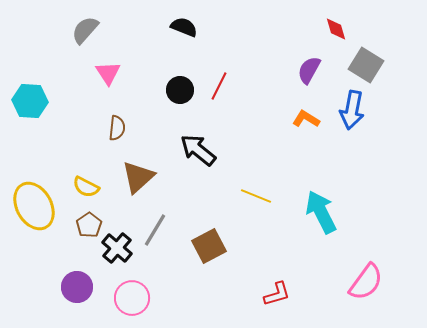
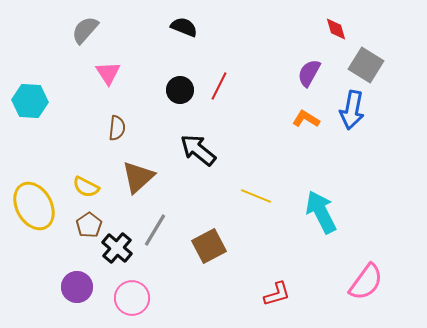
purple semicircle: moved 3 px down
